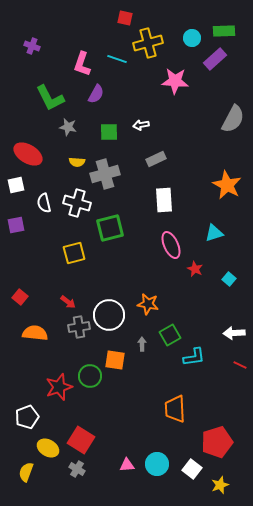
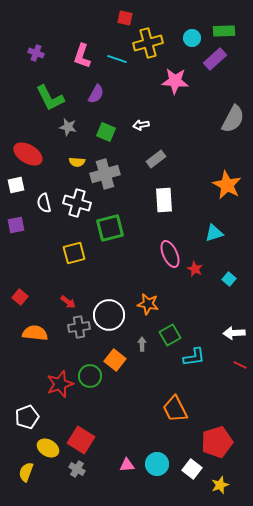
purple cross at (32, 46): moved 4 px right, 7 px down
pink L-shape at (82, 64): moved 8 px up
green square at (109, 132): moved 3 px left; rotated 24 degrees clockwise
gray rectangle at (156, 159): rotated 12 degrees counterclockwise
pink ellipse at (171, 245): moved 1 px left, 9 px down
orange square at (115, 360): rotated 30 degrees clockwise
red star at (59, 387): moved 1 px right, 3 px up
orange trapezoid at (175, 409): rotated 24 degrees counterclockwise
